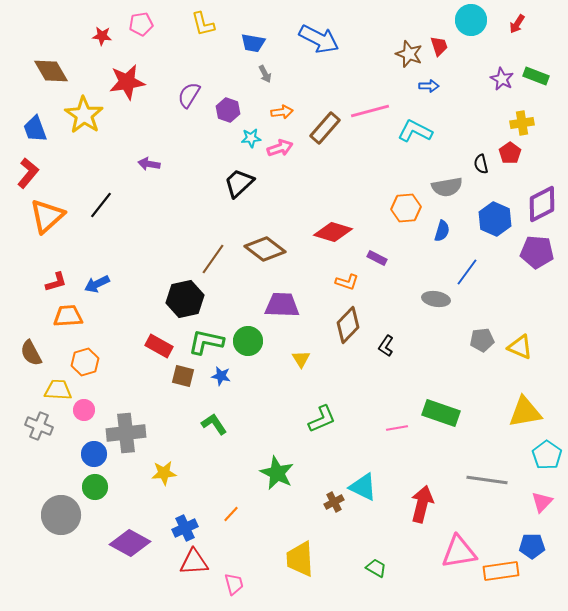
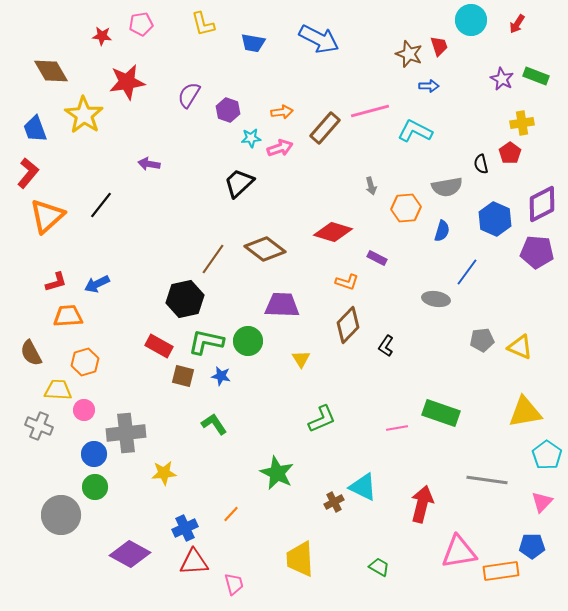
gray arrow at (265, 74): moved 106 px right, 112 px down; rotated 12 degrees clockwise
purple diamond at (130, 543): moved 11 px down
green trapezoid at (376, 568): moved 3 px right, 1 px up
